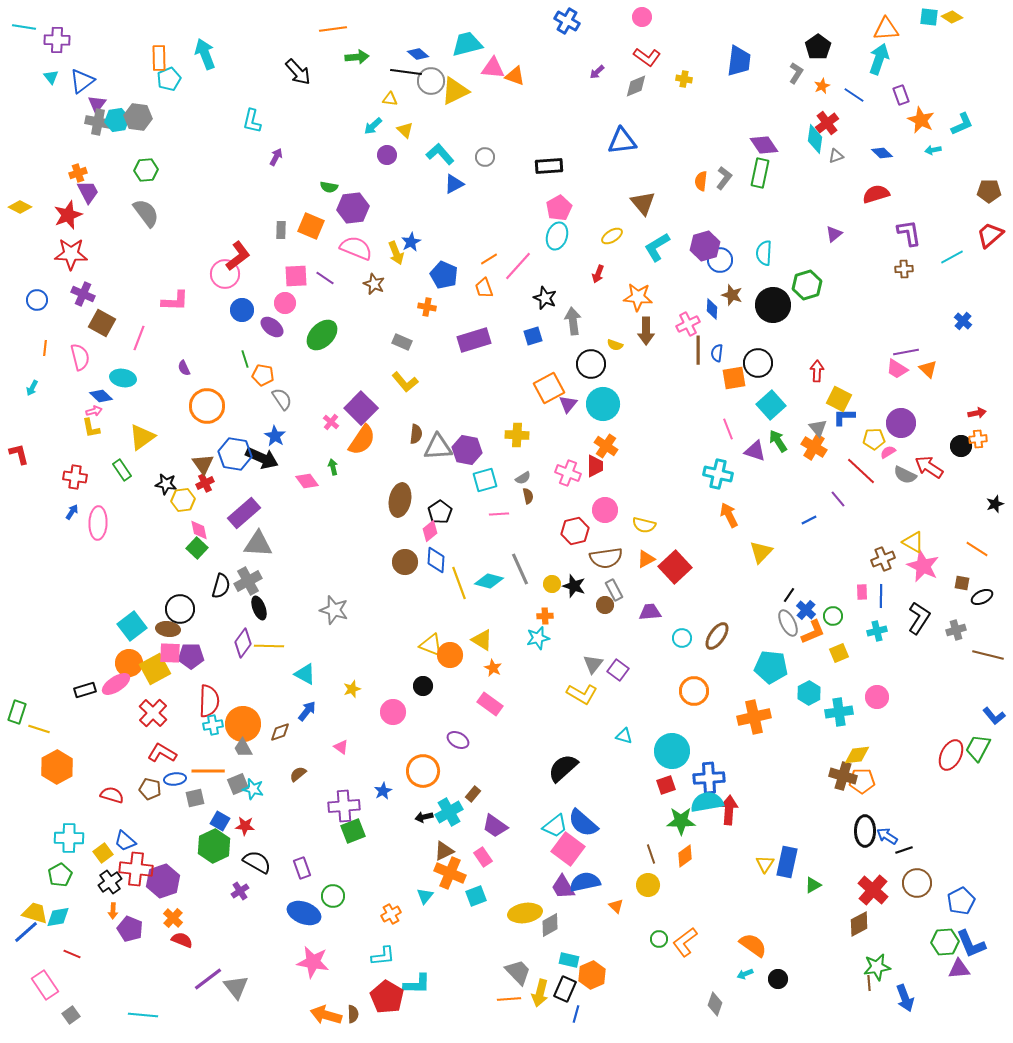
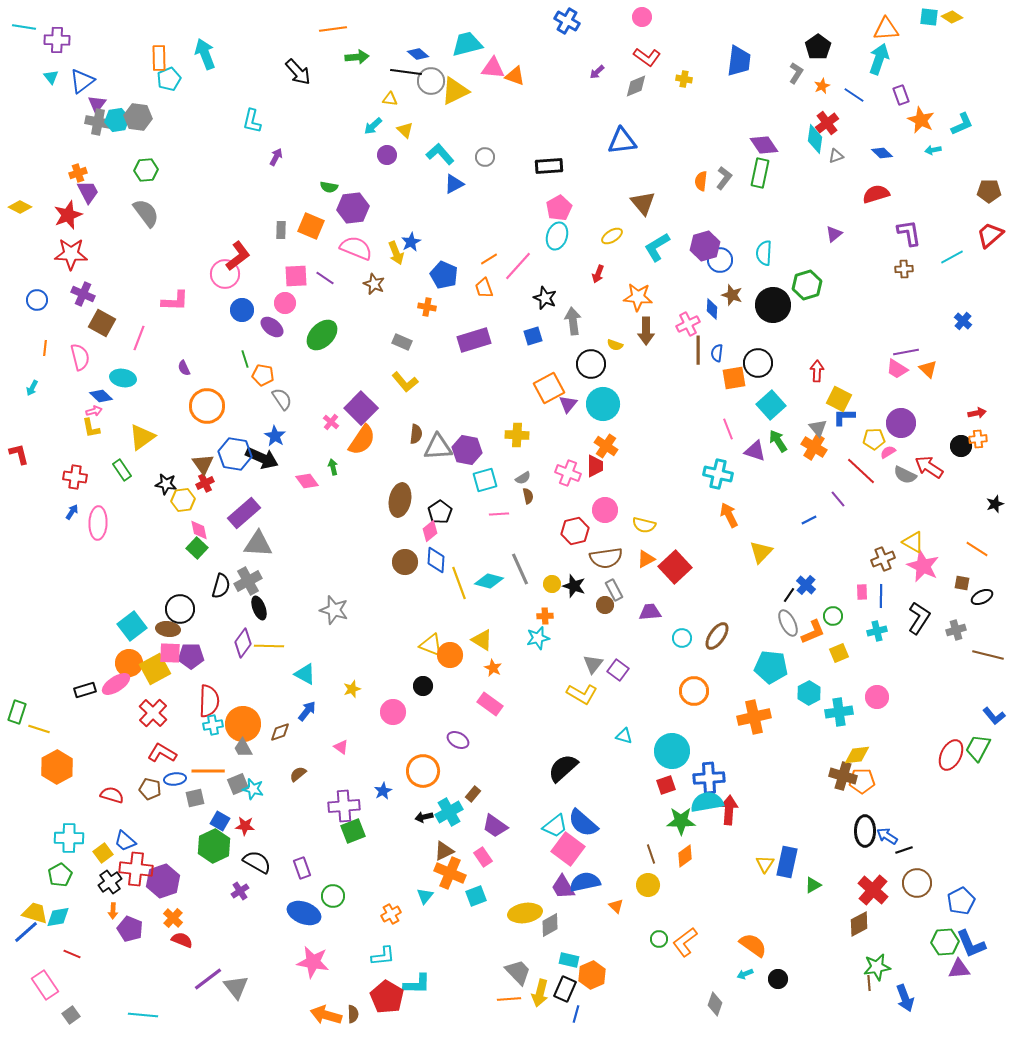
blue cross at (806, 610): moved 25 px up
